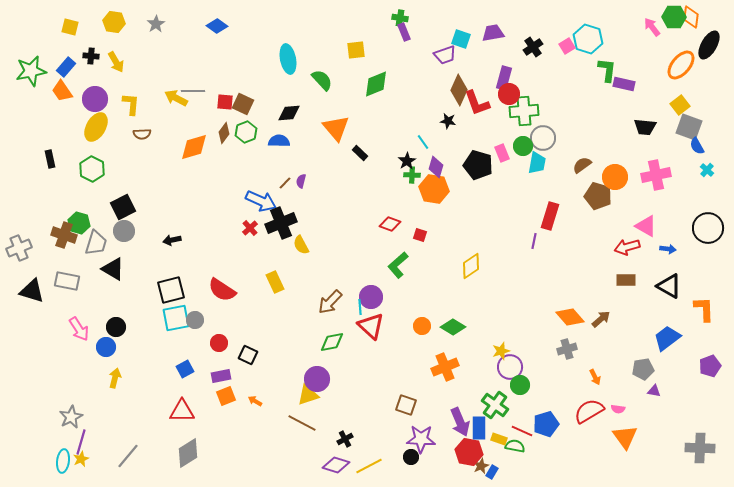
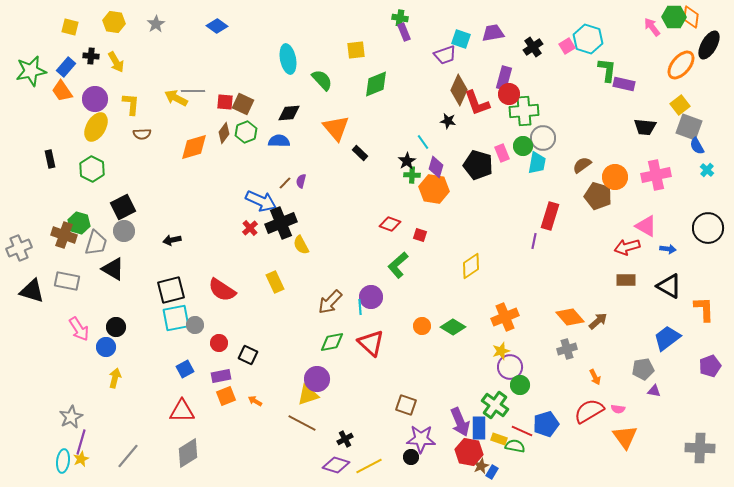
brown arrow at (601, 319): moved 3 px left, 2 px down
gray circle at (195, 320): moved 5 px down
red triangle at (371, 326): moved 17 px down
orange cross at (445, 367): moved 60 px right, 50 px up
